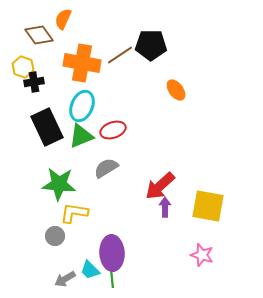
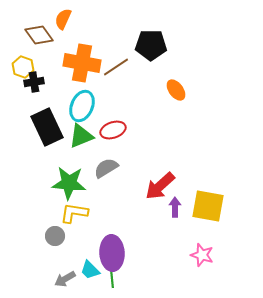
brown line: moved 4 px left, 12 px down
green star: moved 10 px right, 1 px up
purple arrow: moved 10 px right
